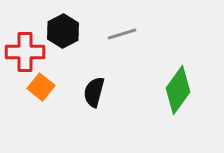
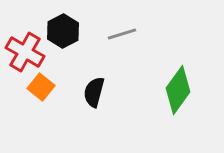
red cross: rotated 30 degrees clockwise
